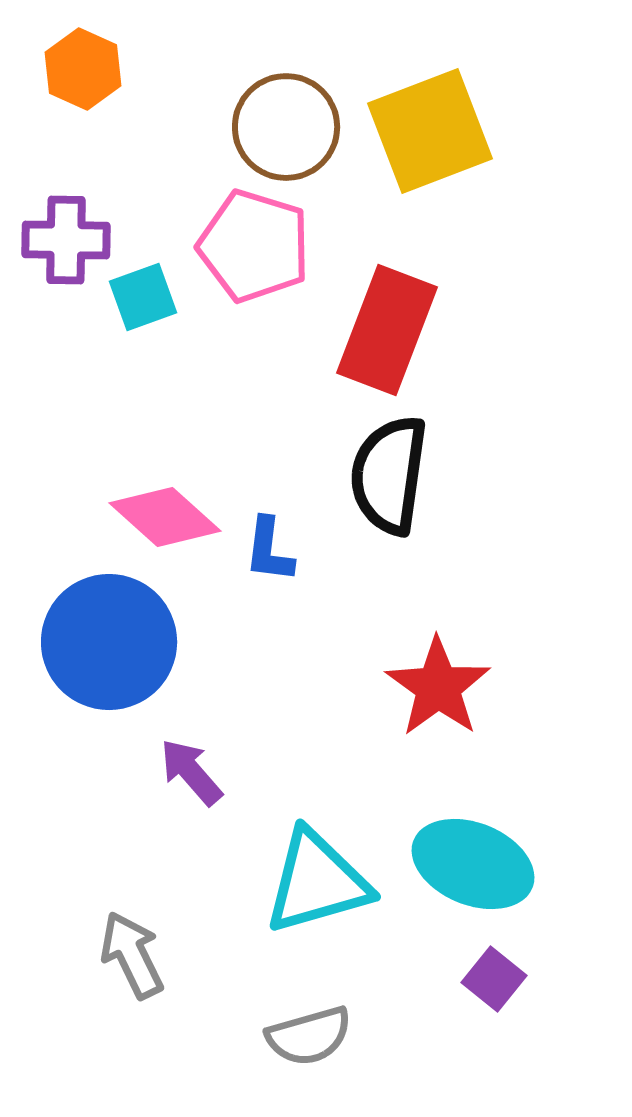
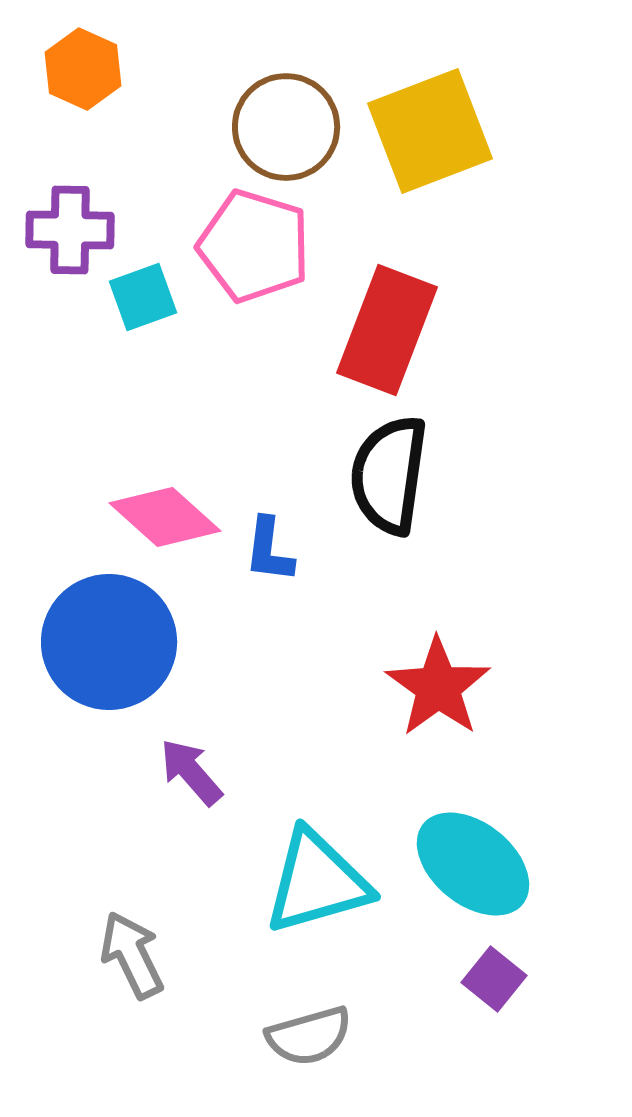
purple cross: moved 4 px right, 10 px up
cyan ellipse: rotated 17 degrees clockwise
